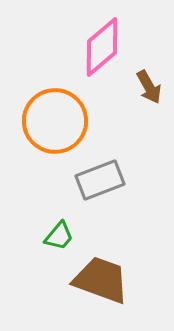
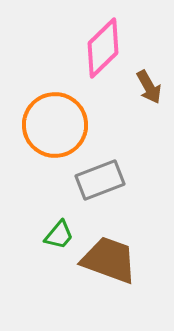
pink diamond: moved 1 px right, 1 px down; rotated 4 degrees counterclockwise
orange circle: moved 4 px down
green trapezoid: moved 1 px up
brown trapezoid: moved 8 px right, 20 px up
